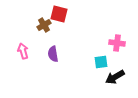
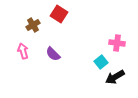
red square: rotated 18 degrees clockwise
brown cross: moved 11 px left
purple semicircle: rotated 35 degrees counterclockwise
cyan square: rotated 32 degrees counterclockwise
